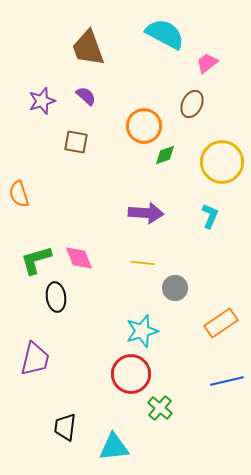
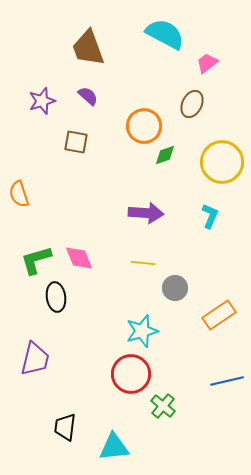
purple semicircle: moved 2 px right
orange rectangle: moved 2 px left, 8 px up
green cross: moved 3 px right, 2 px up
